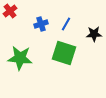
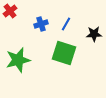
green star: moved 2 px left, 2 px down; rotated 20 degrees counterclockwise
